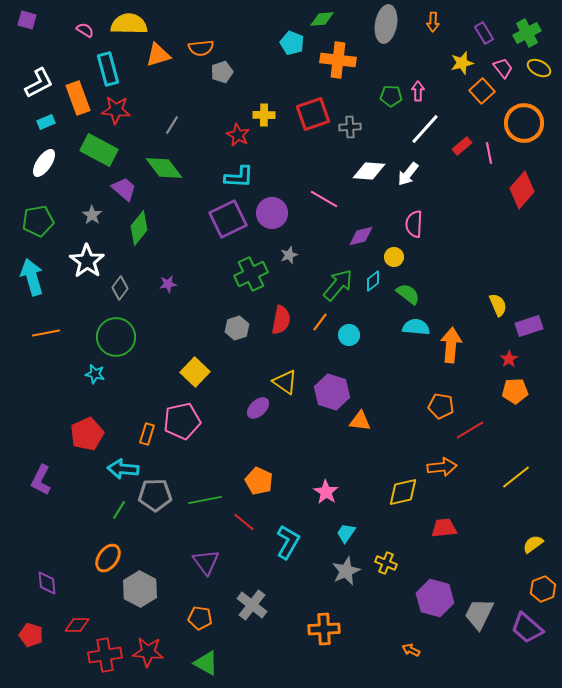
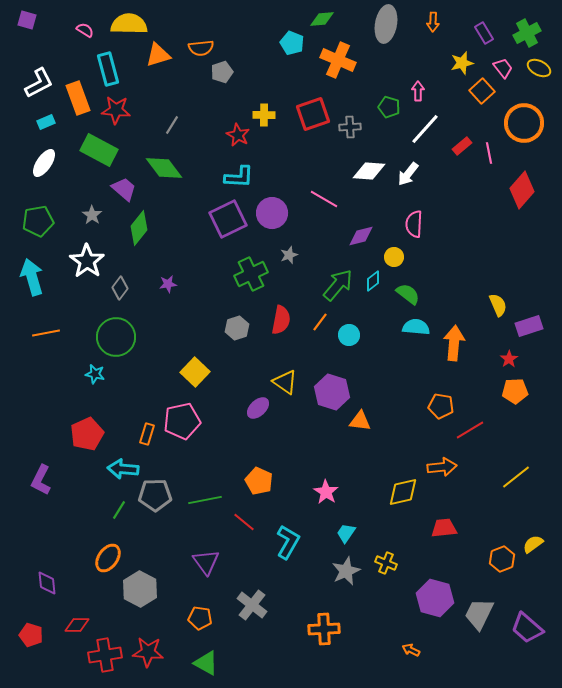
orange cross at (338, 60): rotated 16 degrees clockwise
green pentagon at (391, 96): moved 2 px left, 11 px down; rotated 15 degrees clockwise
orange arrow at (451, 345): moved 3 px right, 2 px up
orange hexagon at (543, 589): moved 41 px left, 30 px up
